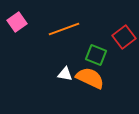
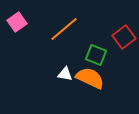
orange line: rotated 20 degrees counterclockwise
